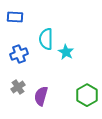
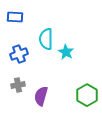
gray cross: moved 2 px up; rotated 24 degrees clockwise
